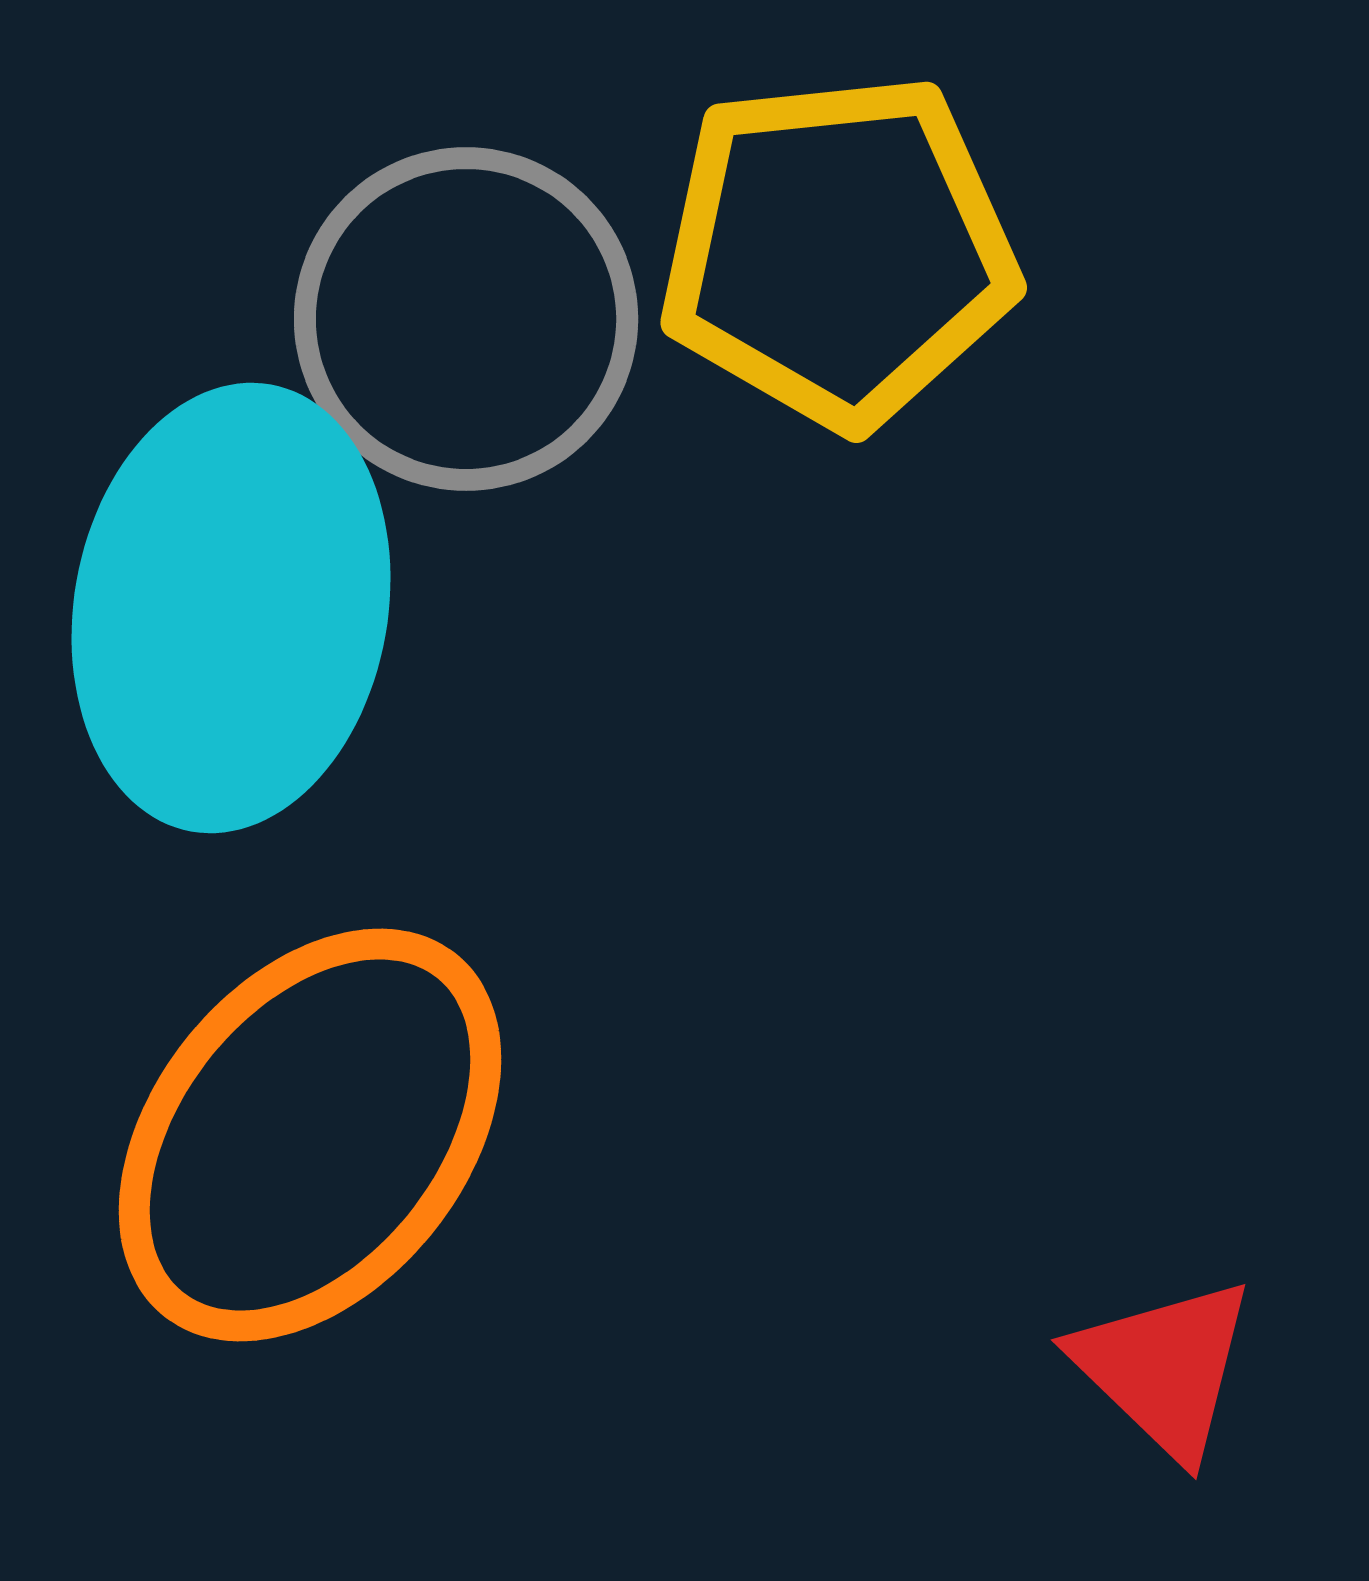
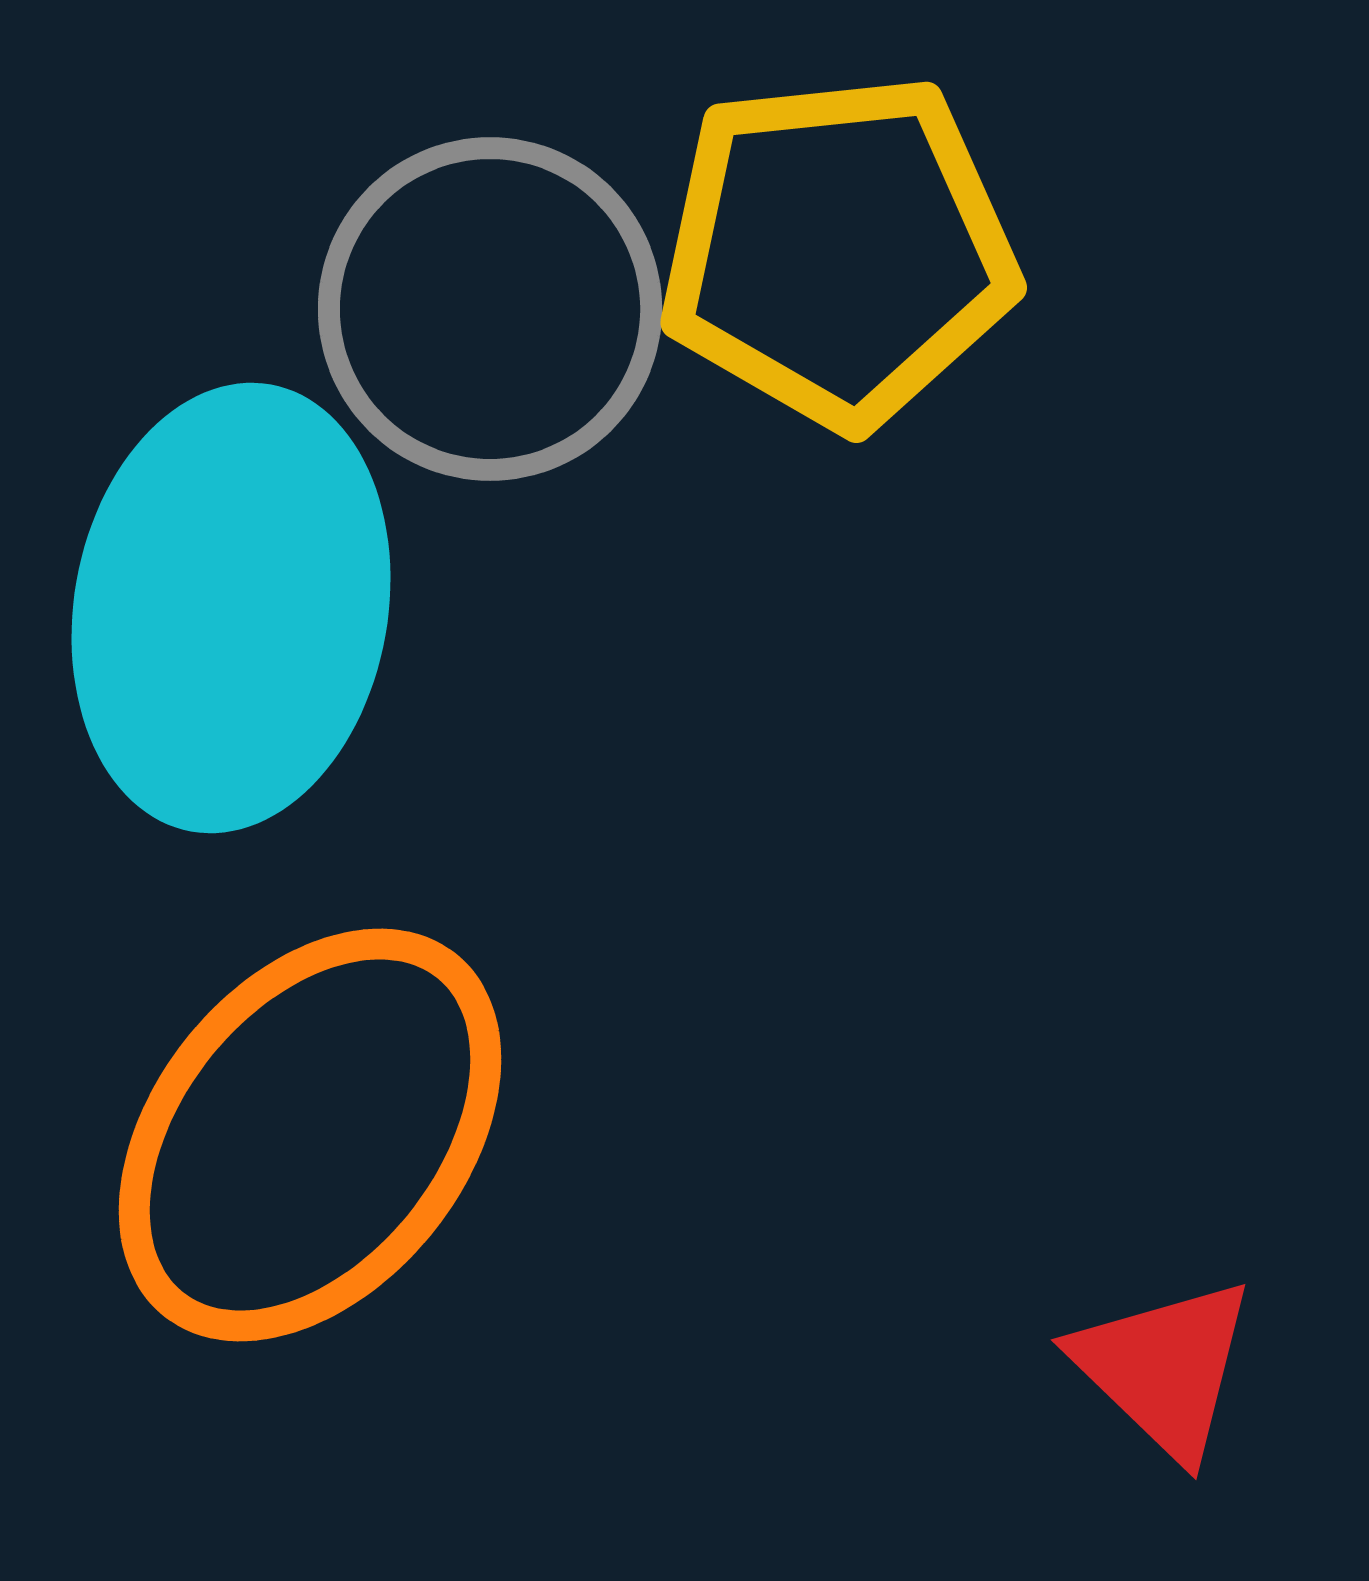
gray circle: moved 24 px right, 10 px up
